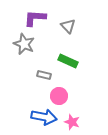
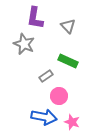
purple L-shape: rotated 85 degrees counterclockwise
gray rectangle: moved 2 px right, 1 px down; rotated 48 degrees counterclockwise
